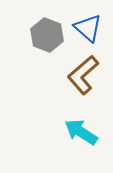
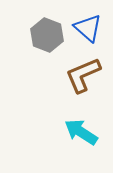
brown L-shape: rotated 18 degrees clockwise
